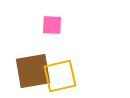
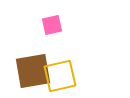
pink square: rotated 15 degrees counterclockwise
